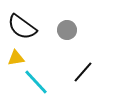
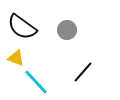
yellow triangle: rotated 30 degrees clockwise
